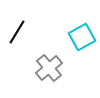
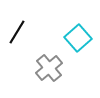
cyan square: moved 4 px left, 1 px down; rotated 12 degrees counterclockwise
